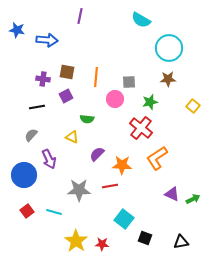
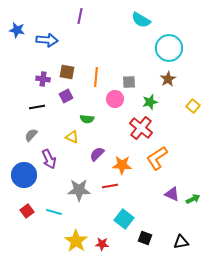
brown star: rotated 28 degrees counterclockwise
